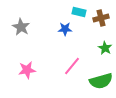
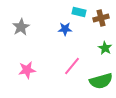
gray star: rotated 12 degrees clockwise
